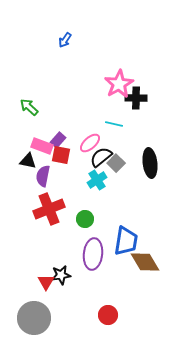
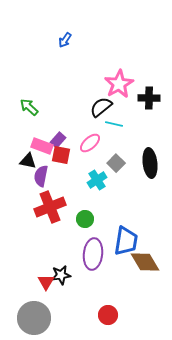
black cross: moved 13 px right
black semicircle: moved 50 px up
purple semicircle: moved 2 px left
red cross: moved 1 px right, 2 px up
